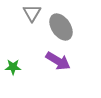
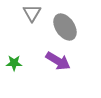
gray ellipse: moved 4 px right
green star: moved 1 px right, 4 px up
